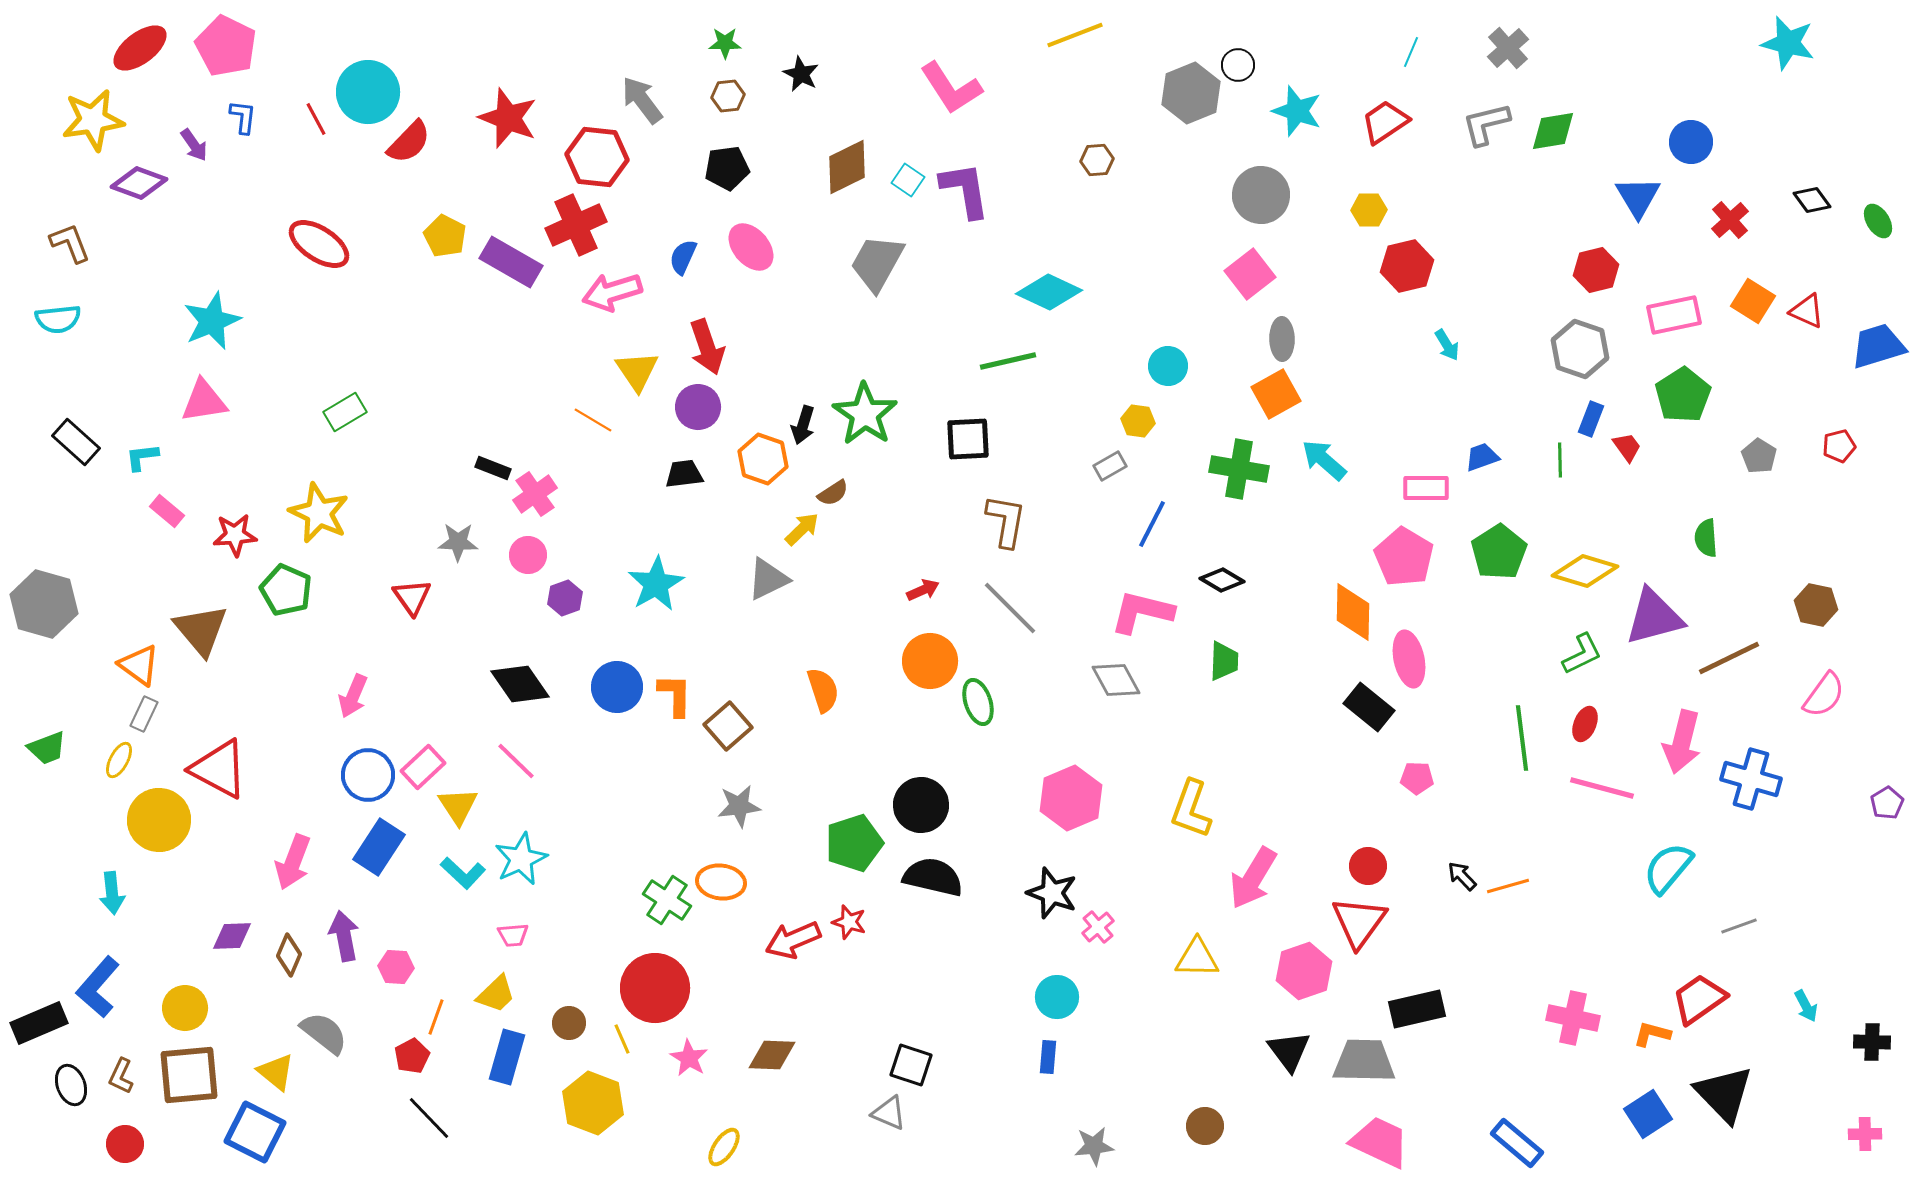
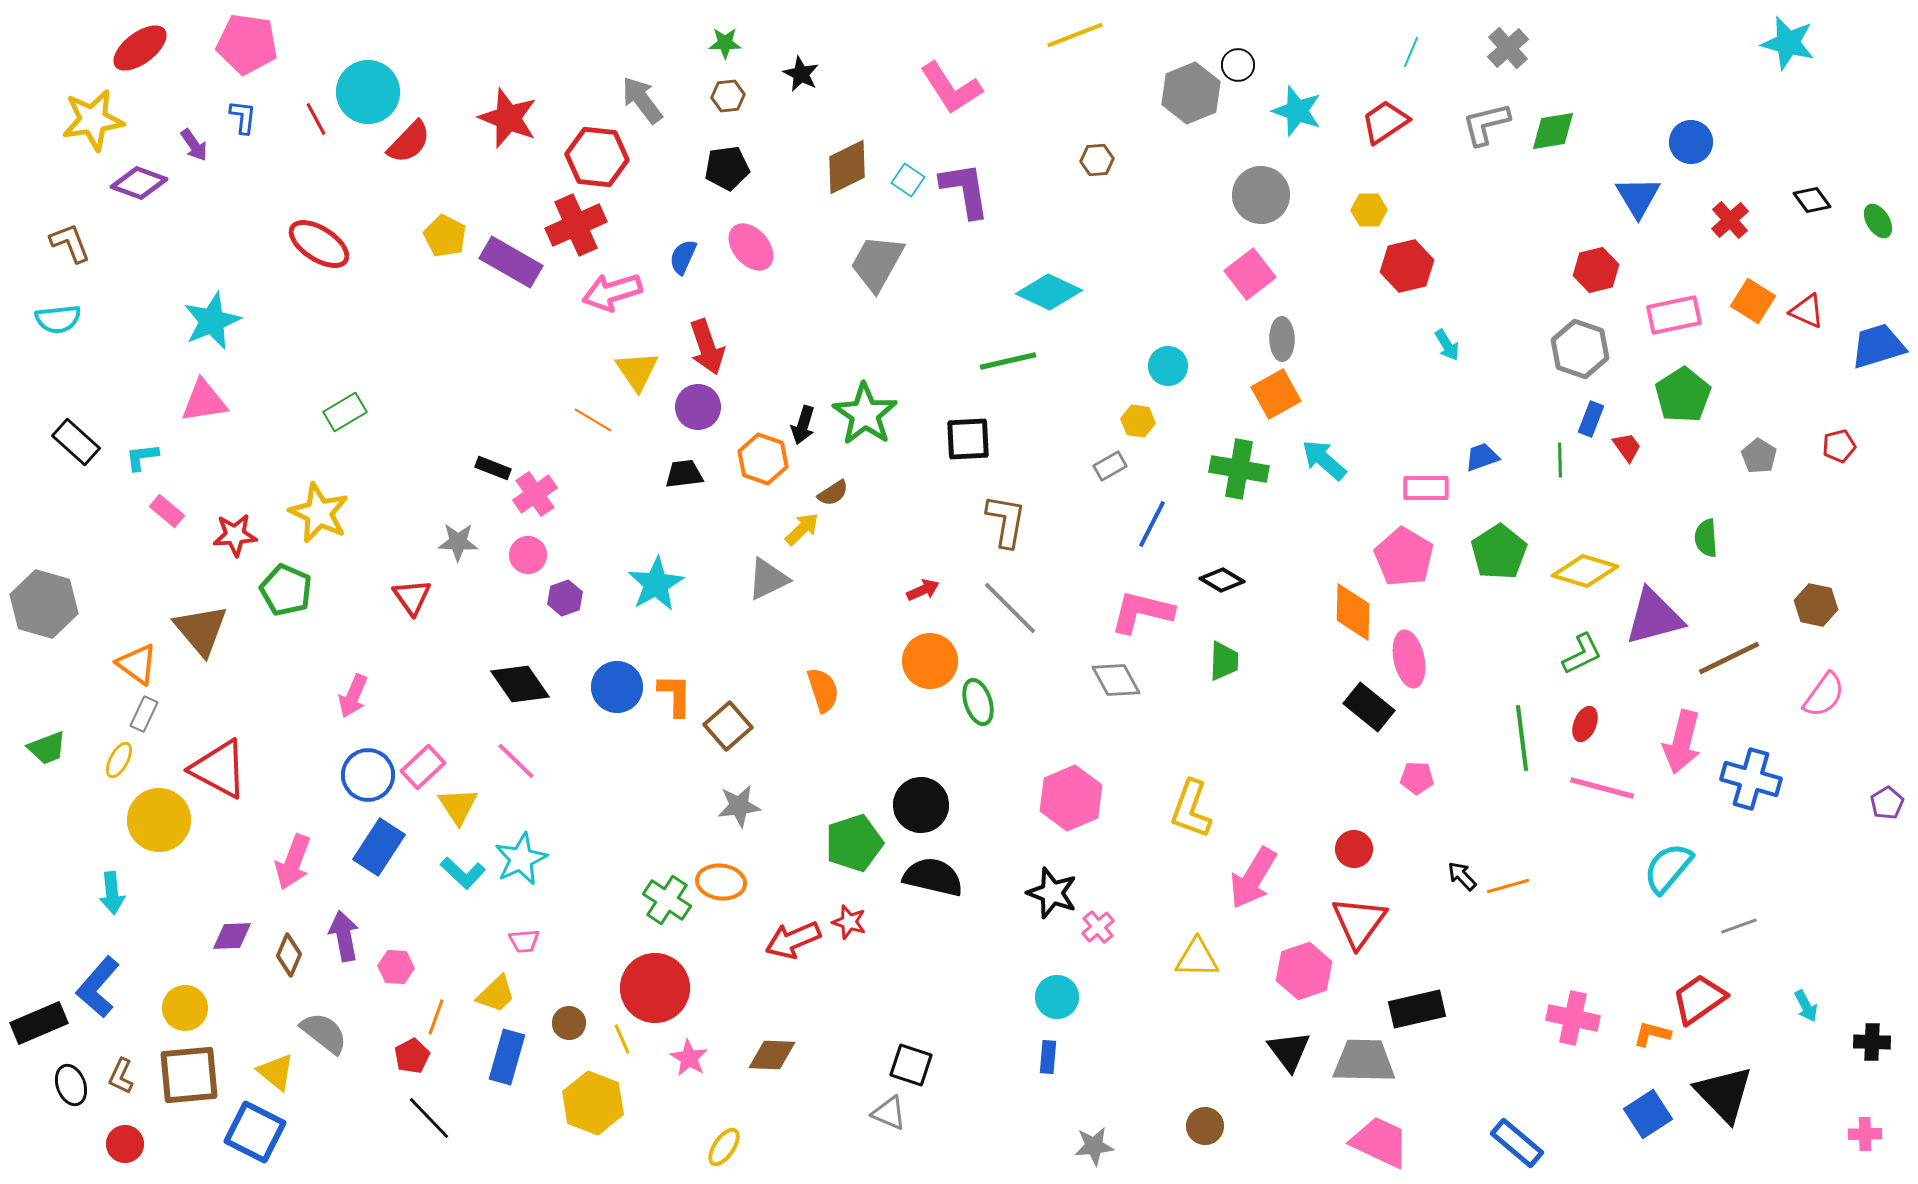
pink pentagon at (226, 46): moved 21 px right, 2 px up; rotated 18 degrees counterclockwise
orange triangle at (139, 665): moved 2 px left, 1 px up
red circle at (1368, 866): moved 14 px left, 17 px up
pink trapezoid at (513, 935): moved 11 px right, 6 px down
